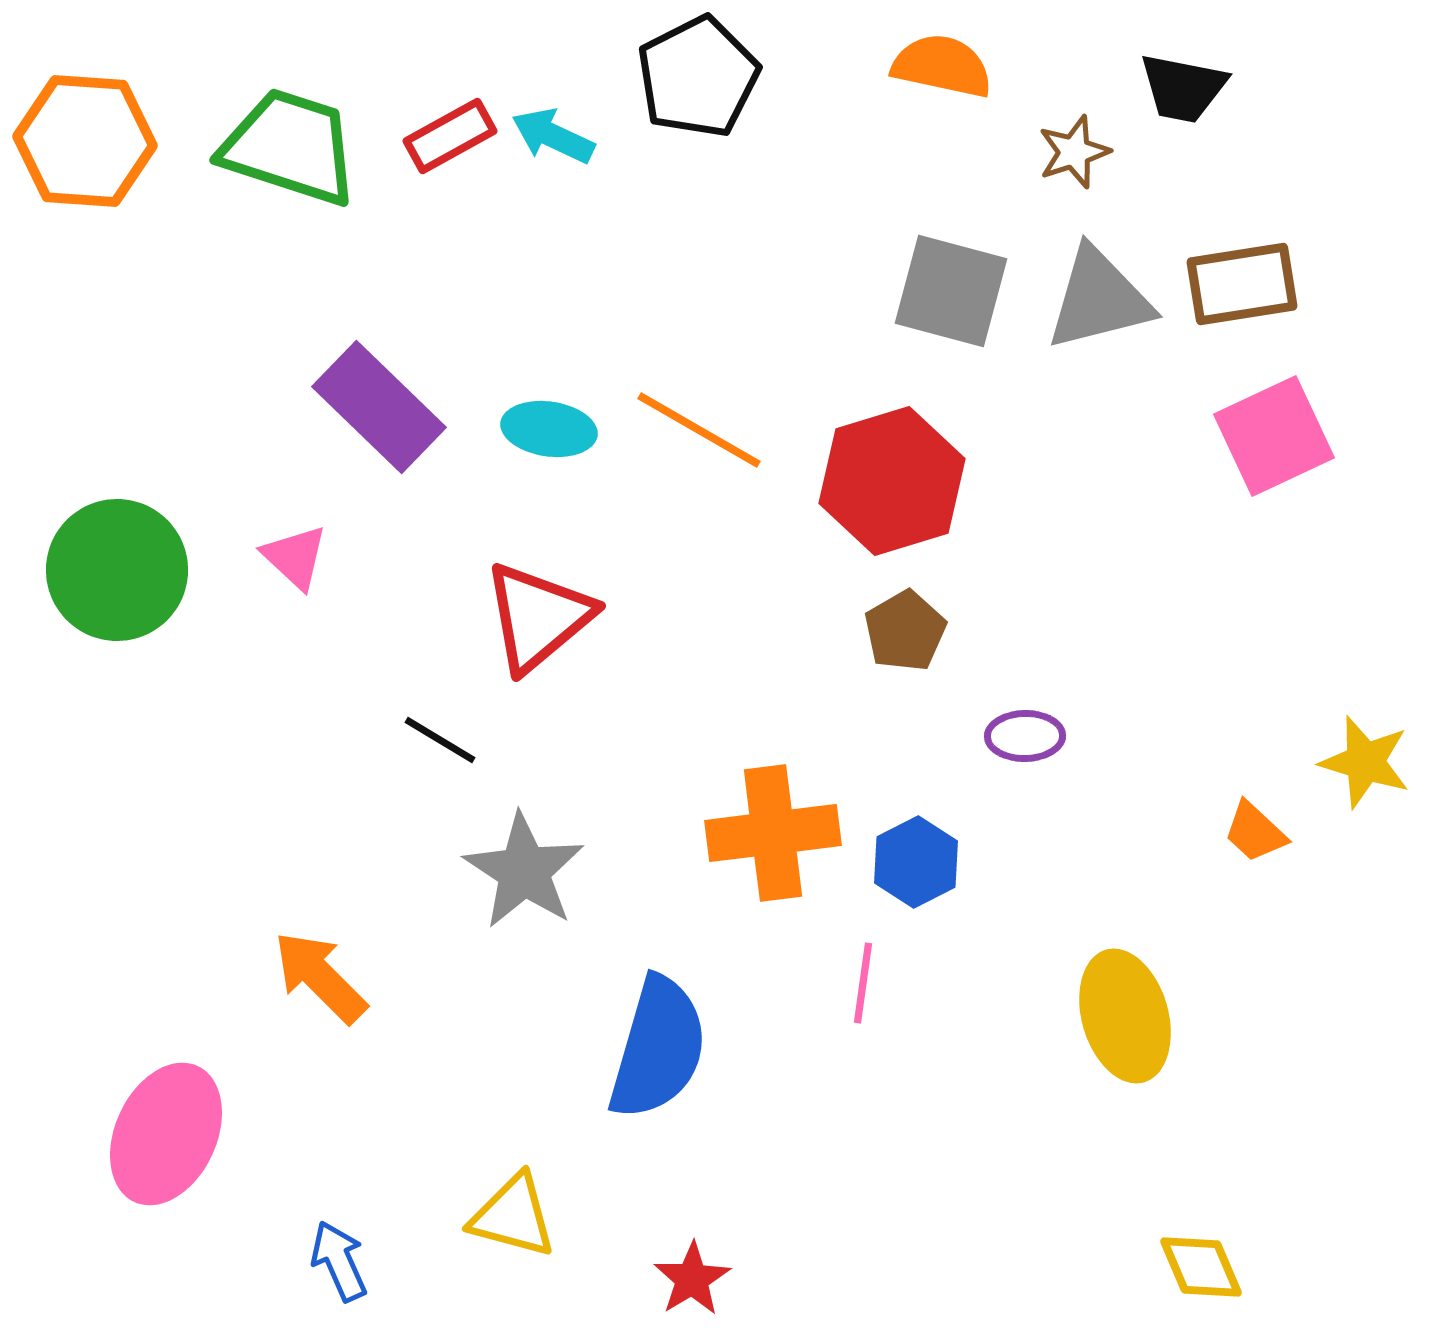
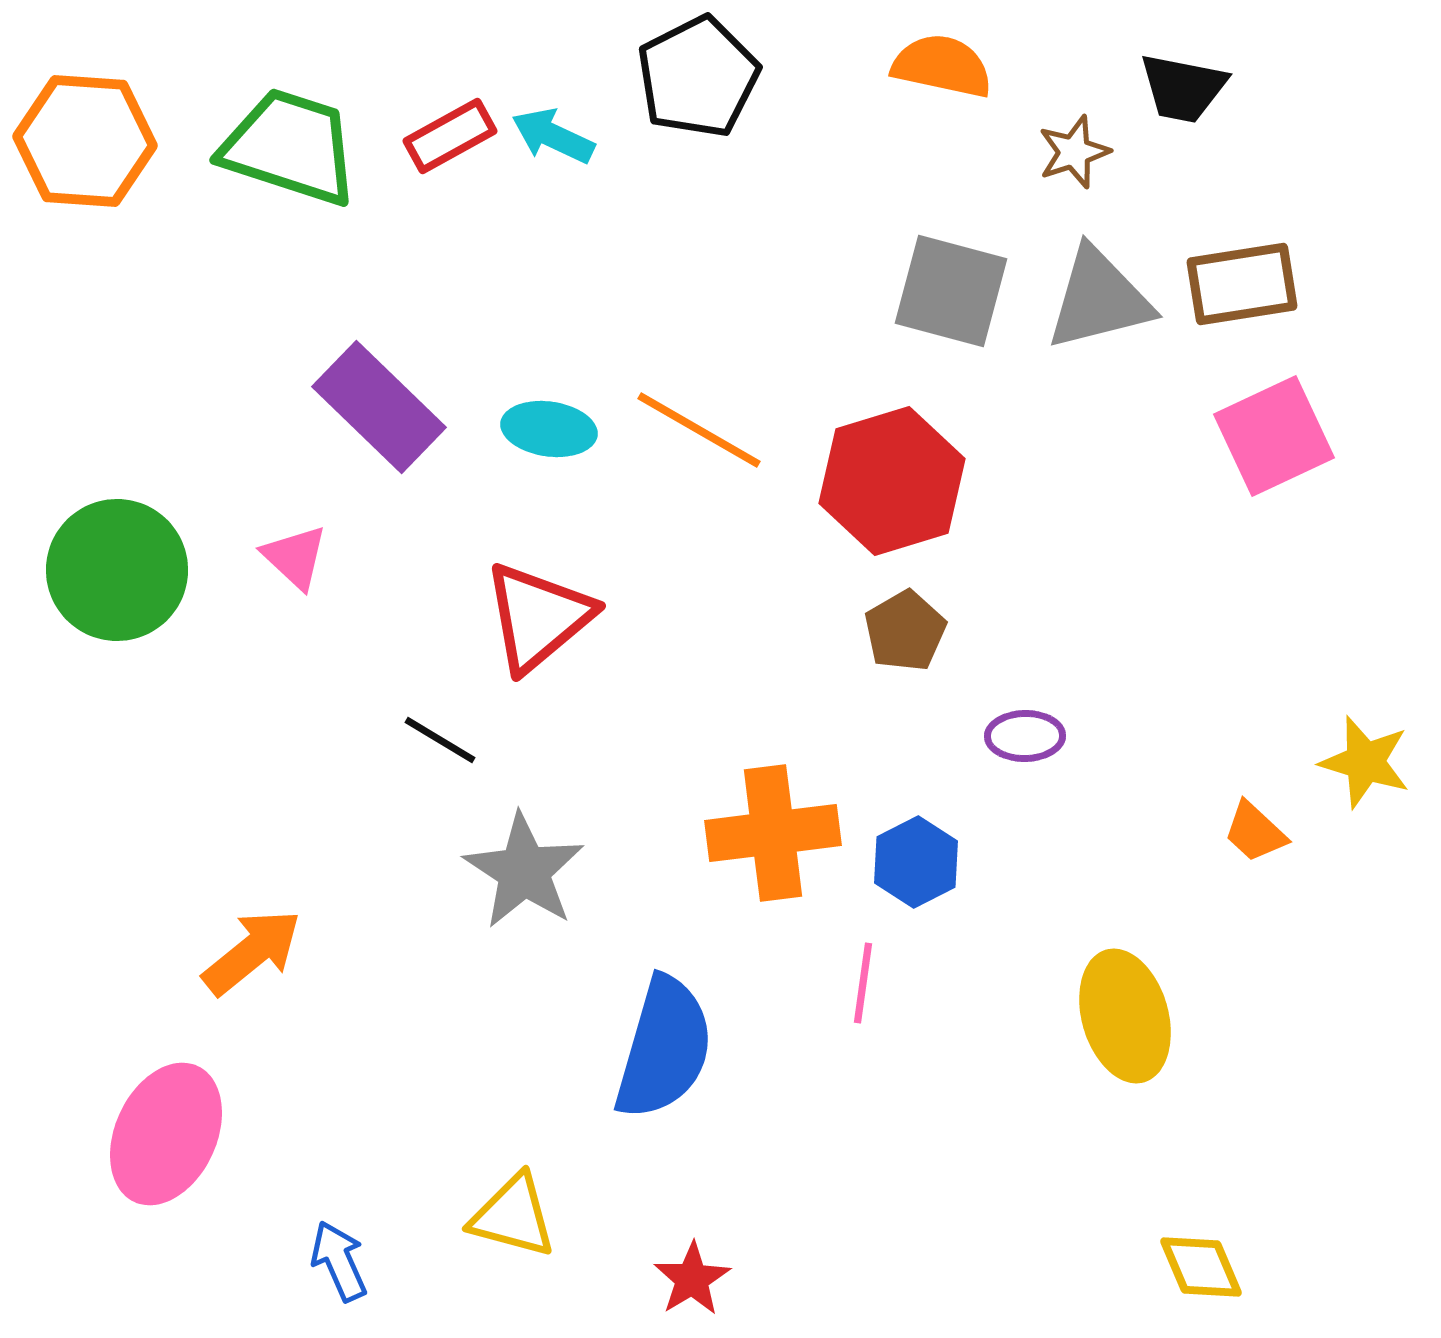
orange arrow: moved 68 px left, 25 px up; rotated 96 degrees clockwise
blue semicircle: moved 6 px right
